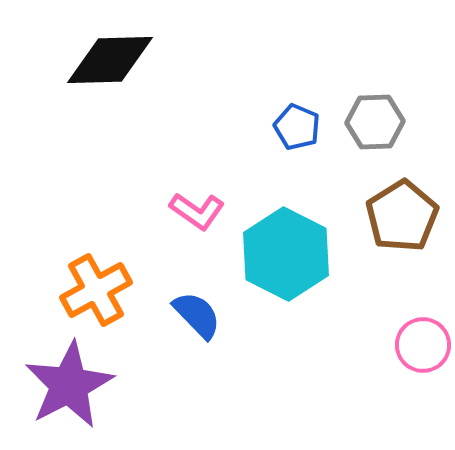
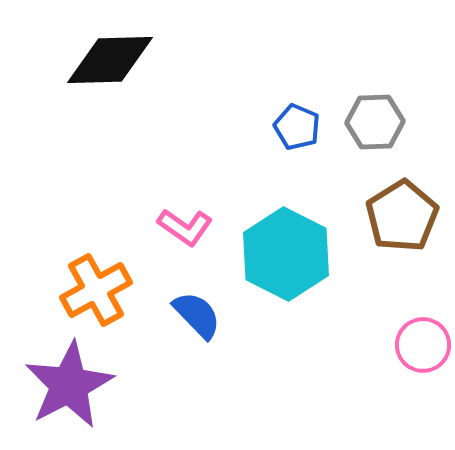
pink L-shape: moved 12 px left, 16 px down
